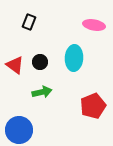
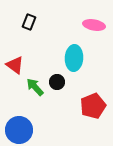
black circle: moved 17 px right, 20 px down
green arrow: moved 7 px left, 5 px up; rotated 120 degrees counterclockwise
